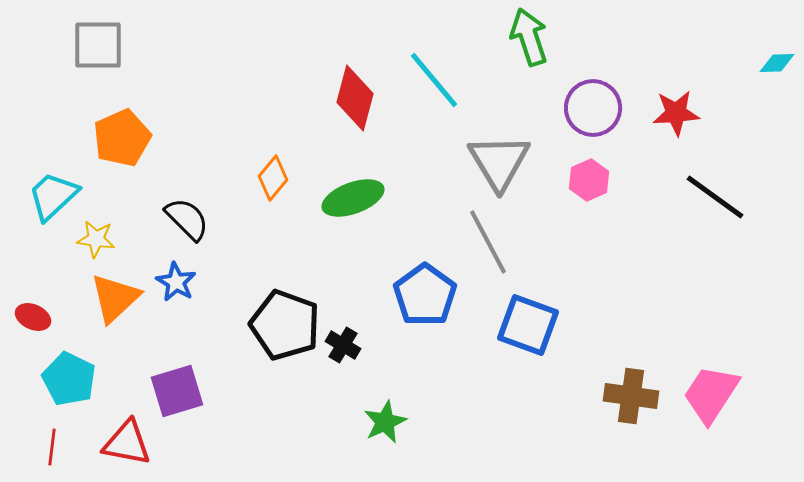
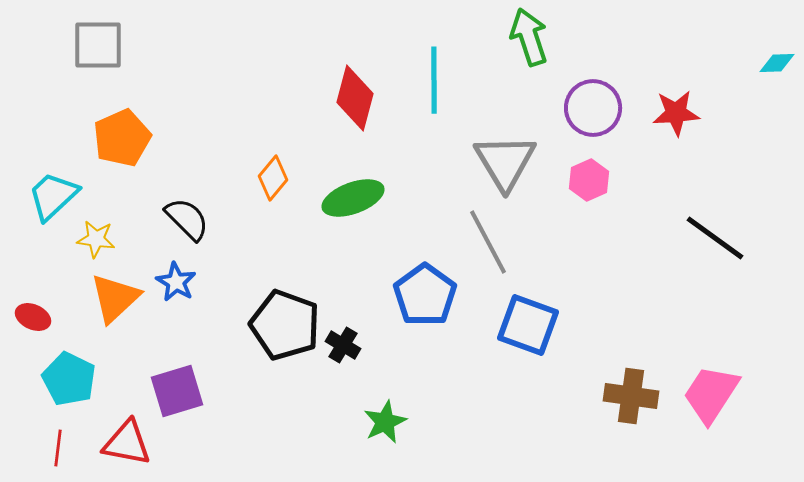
cyan line: rotated 40 degrees clockwise
gray triangle: moved 6 px right
black line: moved 41 px down
red line: moved 6 px right, 1 px down
